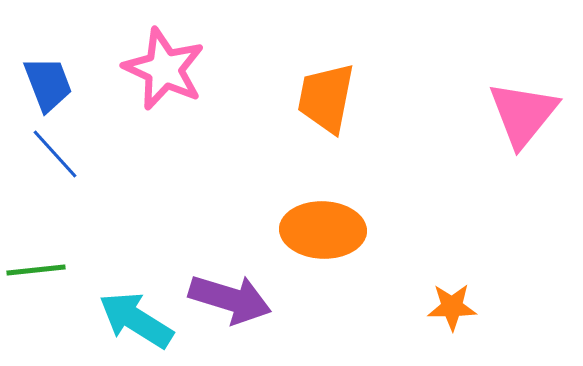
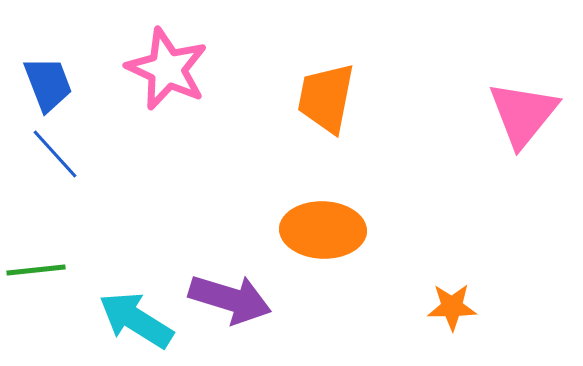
pink star: moved 3 px right
